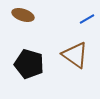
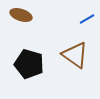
brown ellipse: moved 2 px left
